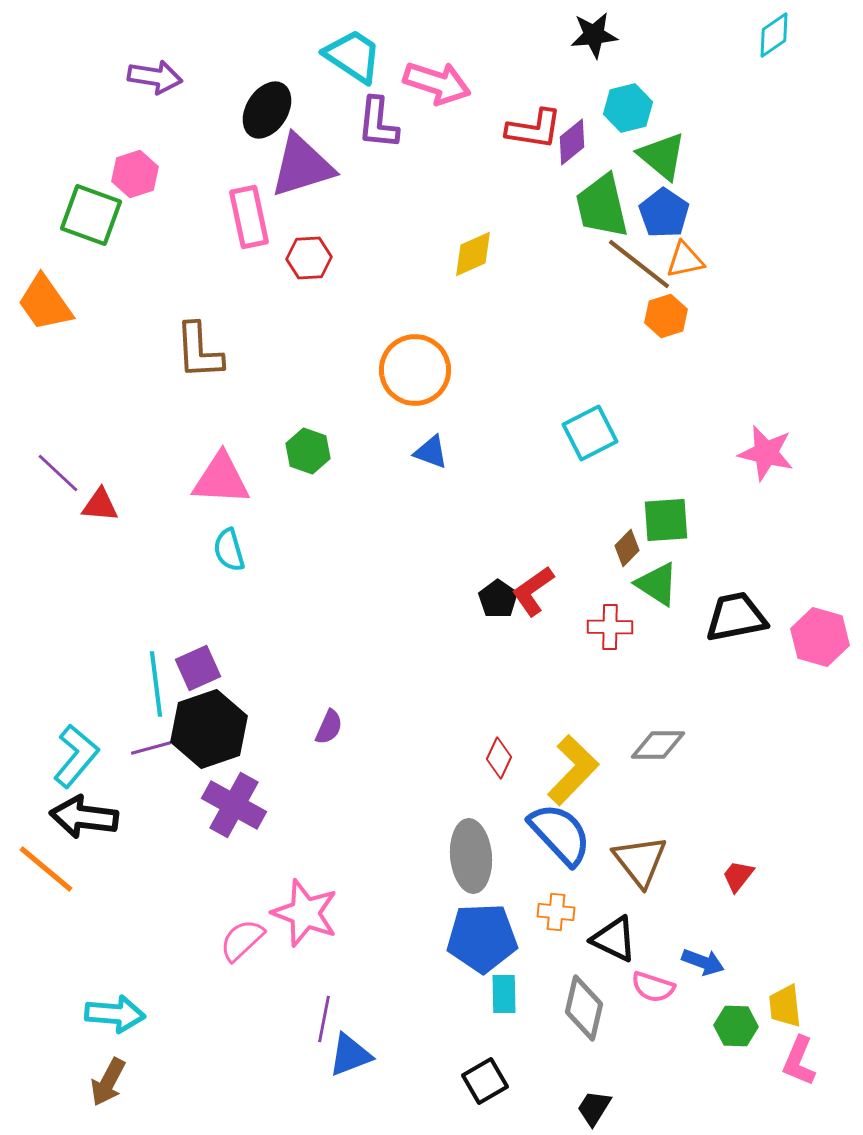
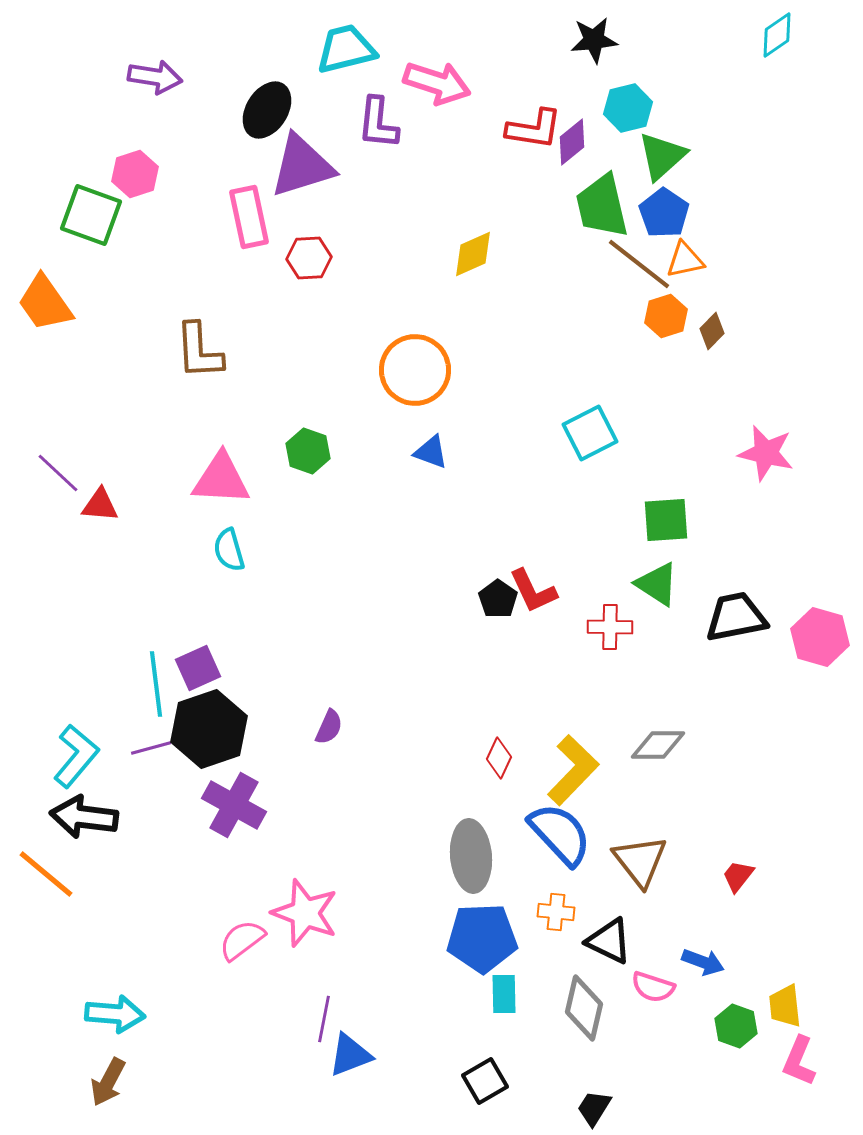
black star at (594, 35): moved 5 px down
cyan diamond at (774, 35): moved 3 px right
cyan trapezoid at (353, 56): moved 7 px left, 7 px up; rotated 48 degrees counterclockwise
green triangle at (662, 156): rotated 38 degrees clockwise
brown diamond at (627, 548): moved 85 px right, 217 px up
red L-shape at (533, 591): rotated 80 degrees counterclockwise
orange line at (46, 869): moved 5 px down
black triangle at (614, 939): moved 5 px left, 2 px down
pink semicircle at (242, 940): rotated 6 degrees clockwise
green hexagon at (736, 1026): rotated 18 degrees clockwise
